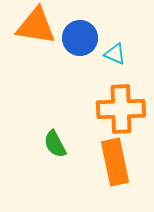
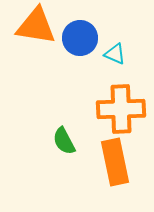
green semicircle: moved 9 px right, 3 px up
